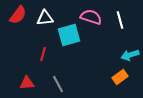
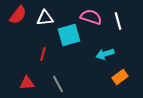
white line: moved 2 px left, 1 px down
cyan arrow: moved 25 px left, 1 px up
